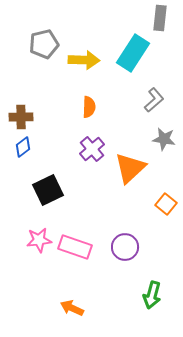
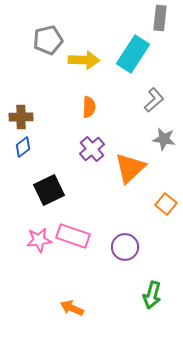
gray pentagon: moved 4 px right, 4 px up
cyan rectangle: moved 1 px down
black square: moved 1 px right
pink rectangle: moved 2 px left, 11 px up
